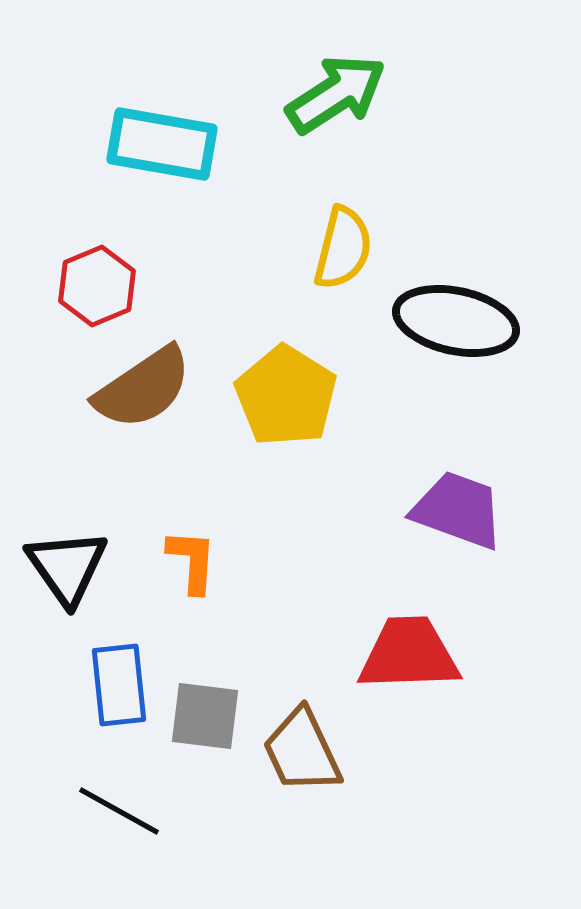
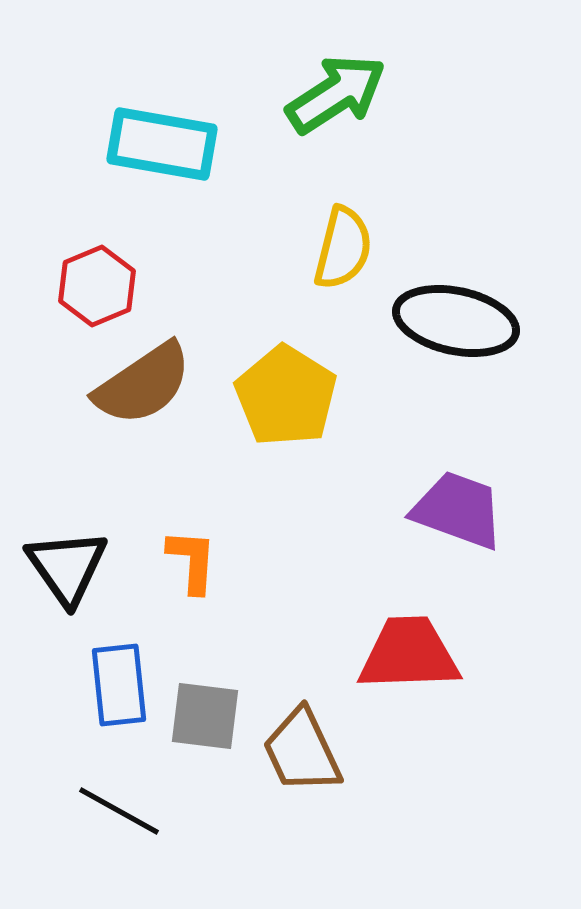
brown semicircle: moved 4 px up
